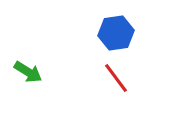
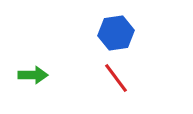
green arrow: moved 5 px right, 3 px down; rotated 32 degrees counterclockwise
